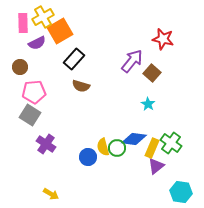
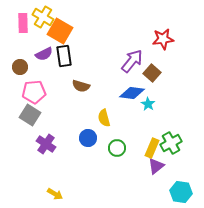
yellow cross: rotated 30 degrees counterclockwise
orange square: rotated 30 degrees counterclockwise
red star: rotated 20 degrees counterclockwise
purple semicircle: moved 7 px right, 11 px down
black rectangle: moved 10 px left, 3 px up; rotated 50 degrees counterclockwise
blue diamond: moved 2 px left, 46 px up
green cross: rotated 25 degrees clockwise
yellow semicircle: moved 1 px right, 29 px up
blue circle: moved 19 px up
yellow arrow: moved 4 px right
